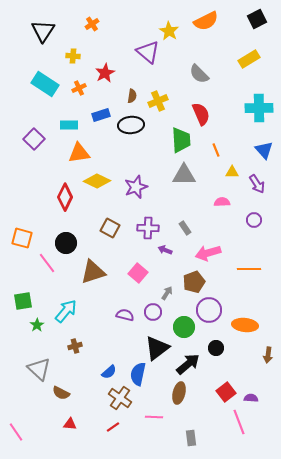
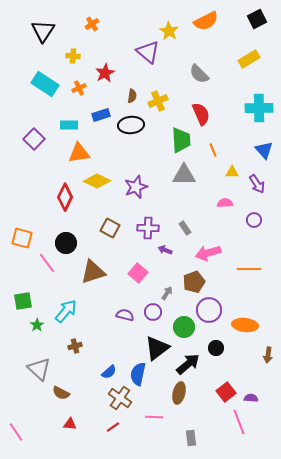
orange line at (216, 150): moved 3 px left
pink semicircle at (222, 202): moved 3 px right, 1 px down
